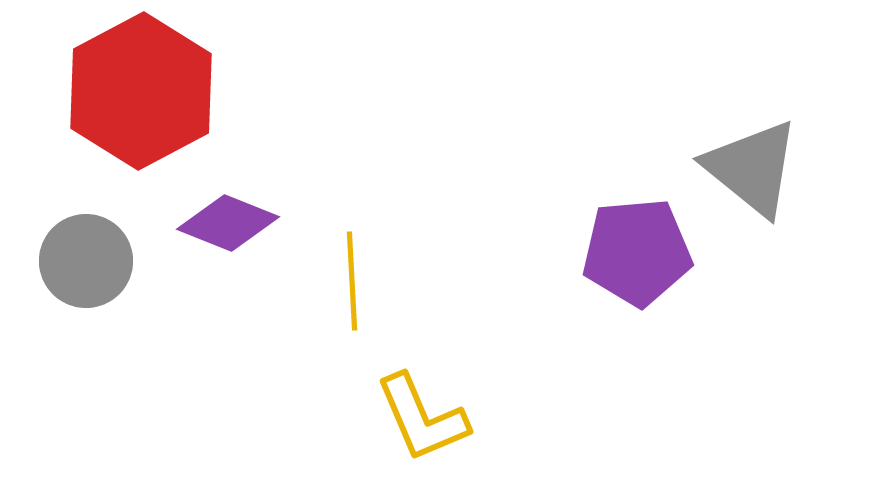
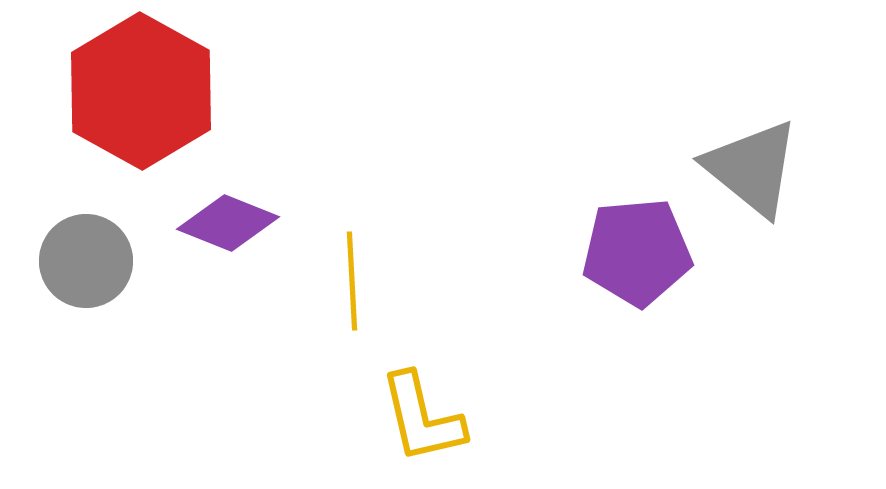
red hexagon: rotated 3 degrees counterclockwise
yellow L-shape: rotated 10 degrees clockwise
